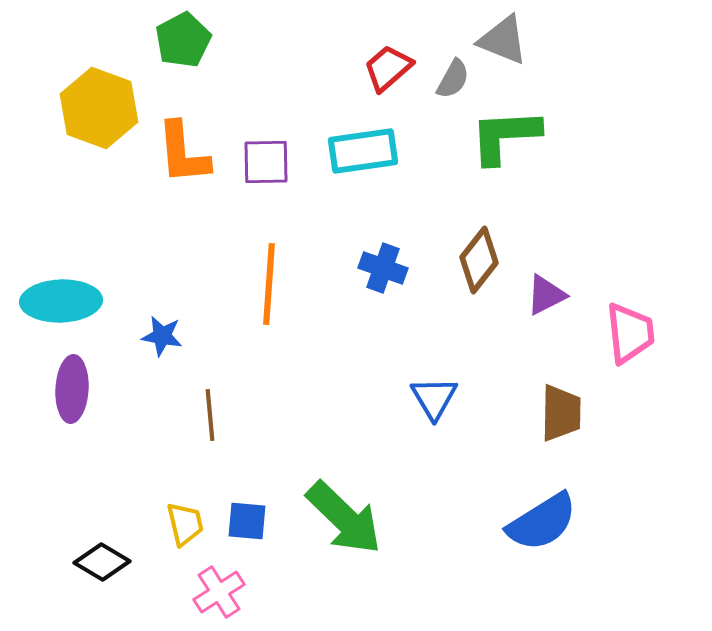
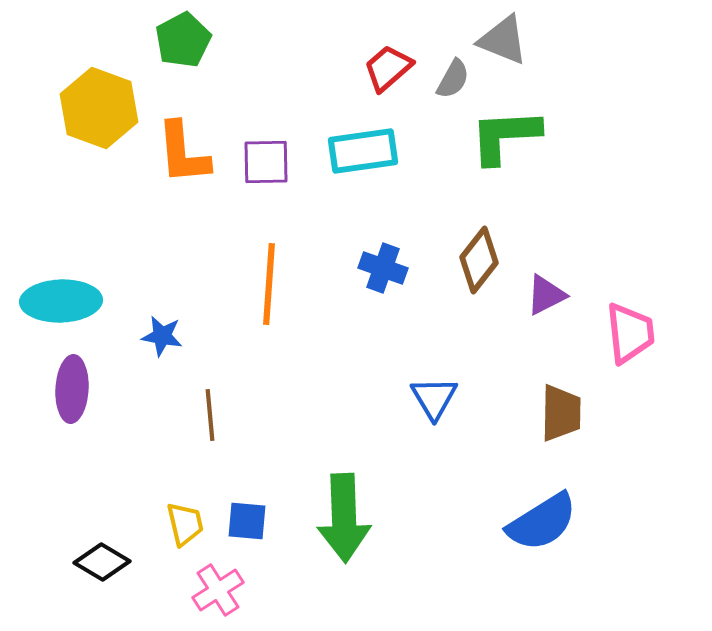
green arrow: rotated 44 degrees clockwise
pink cross: moved 1 px left, 2 px up
